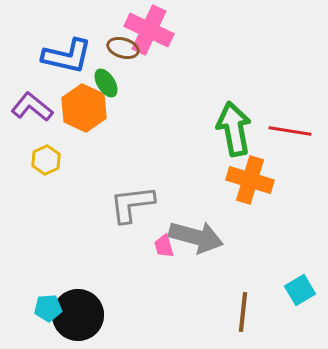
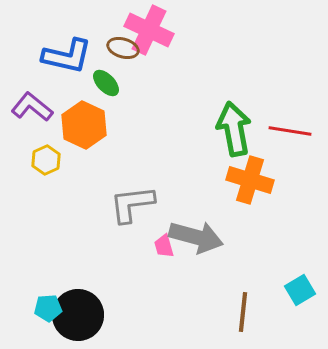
green ellipse: rotated 12 degrees counterclockwise
orange hexagon: moved 17 px down
